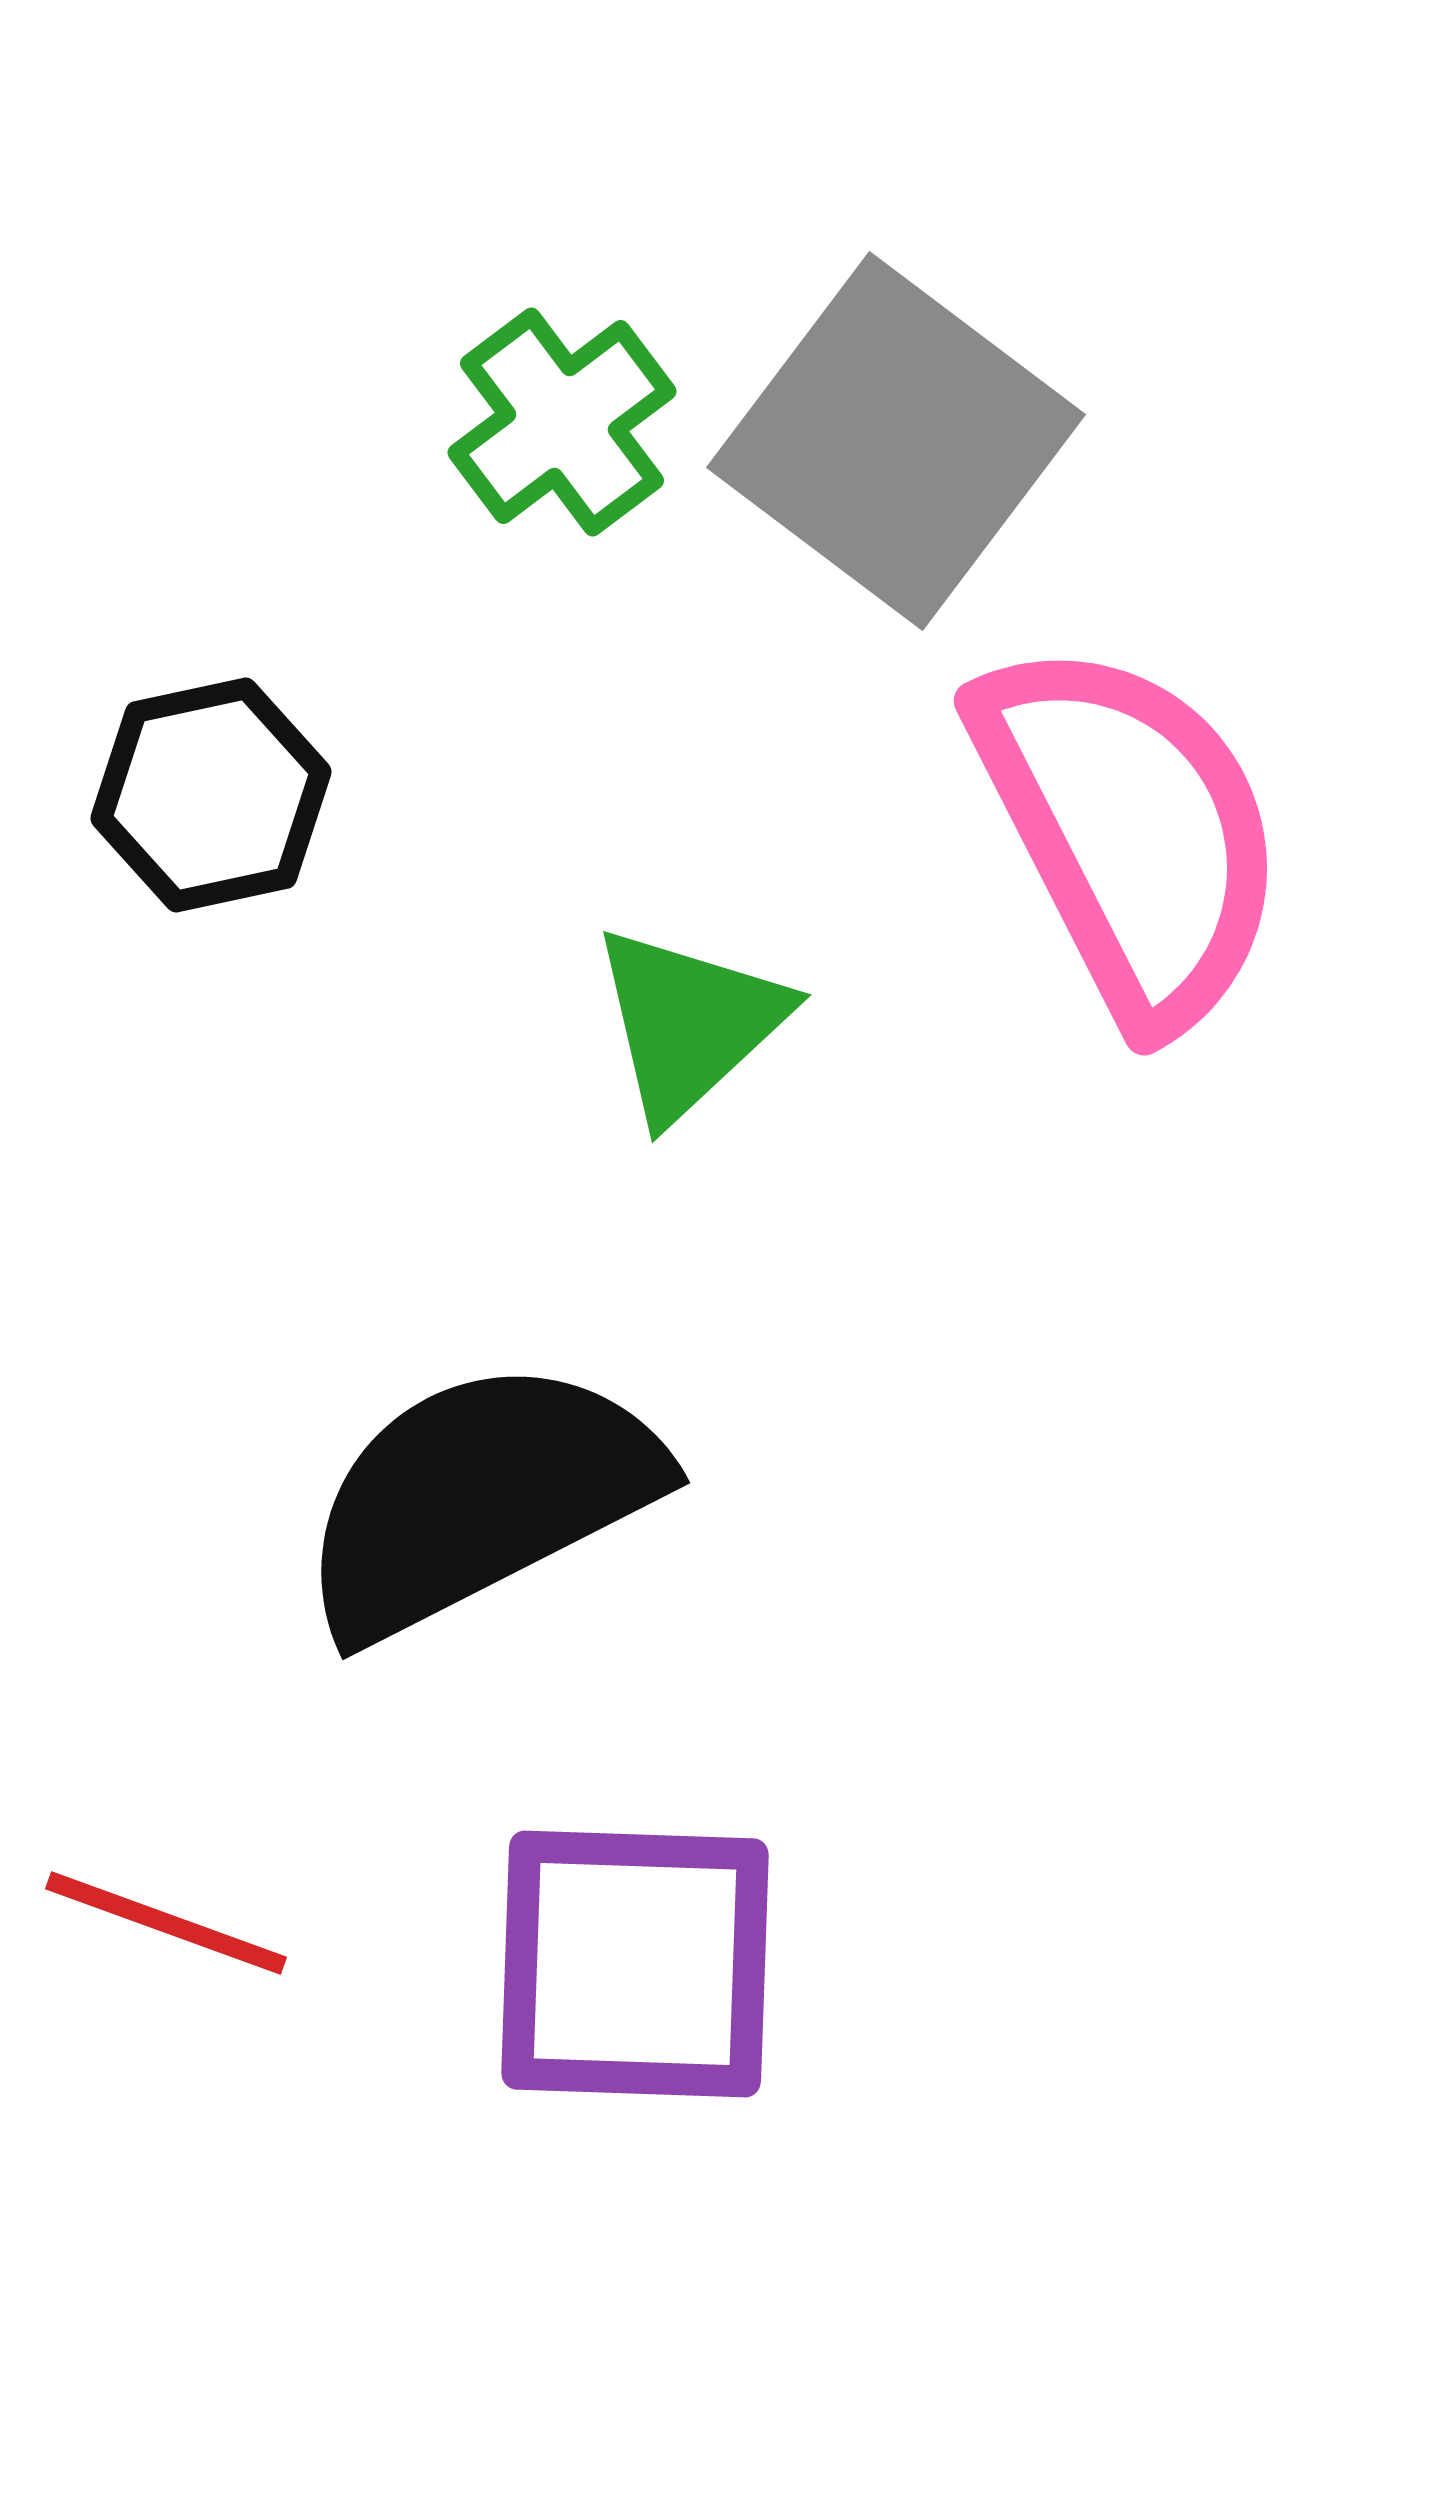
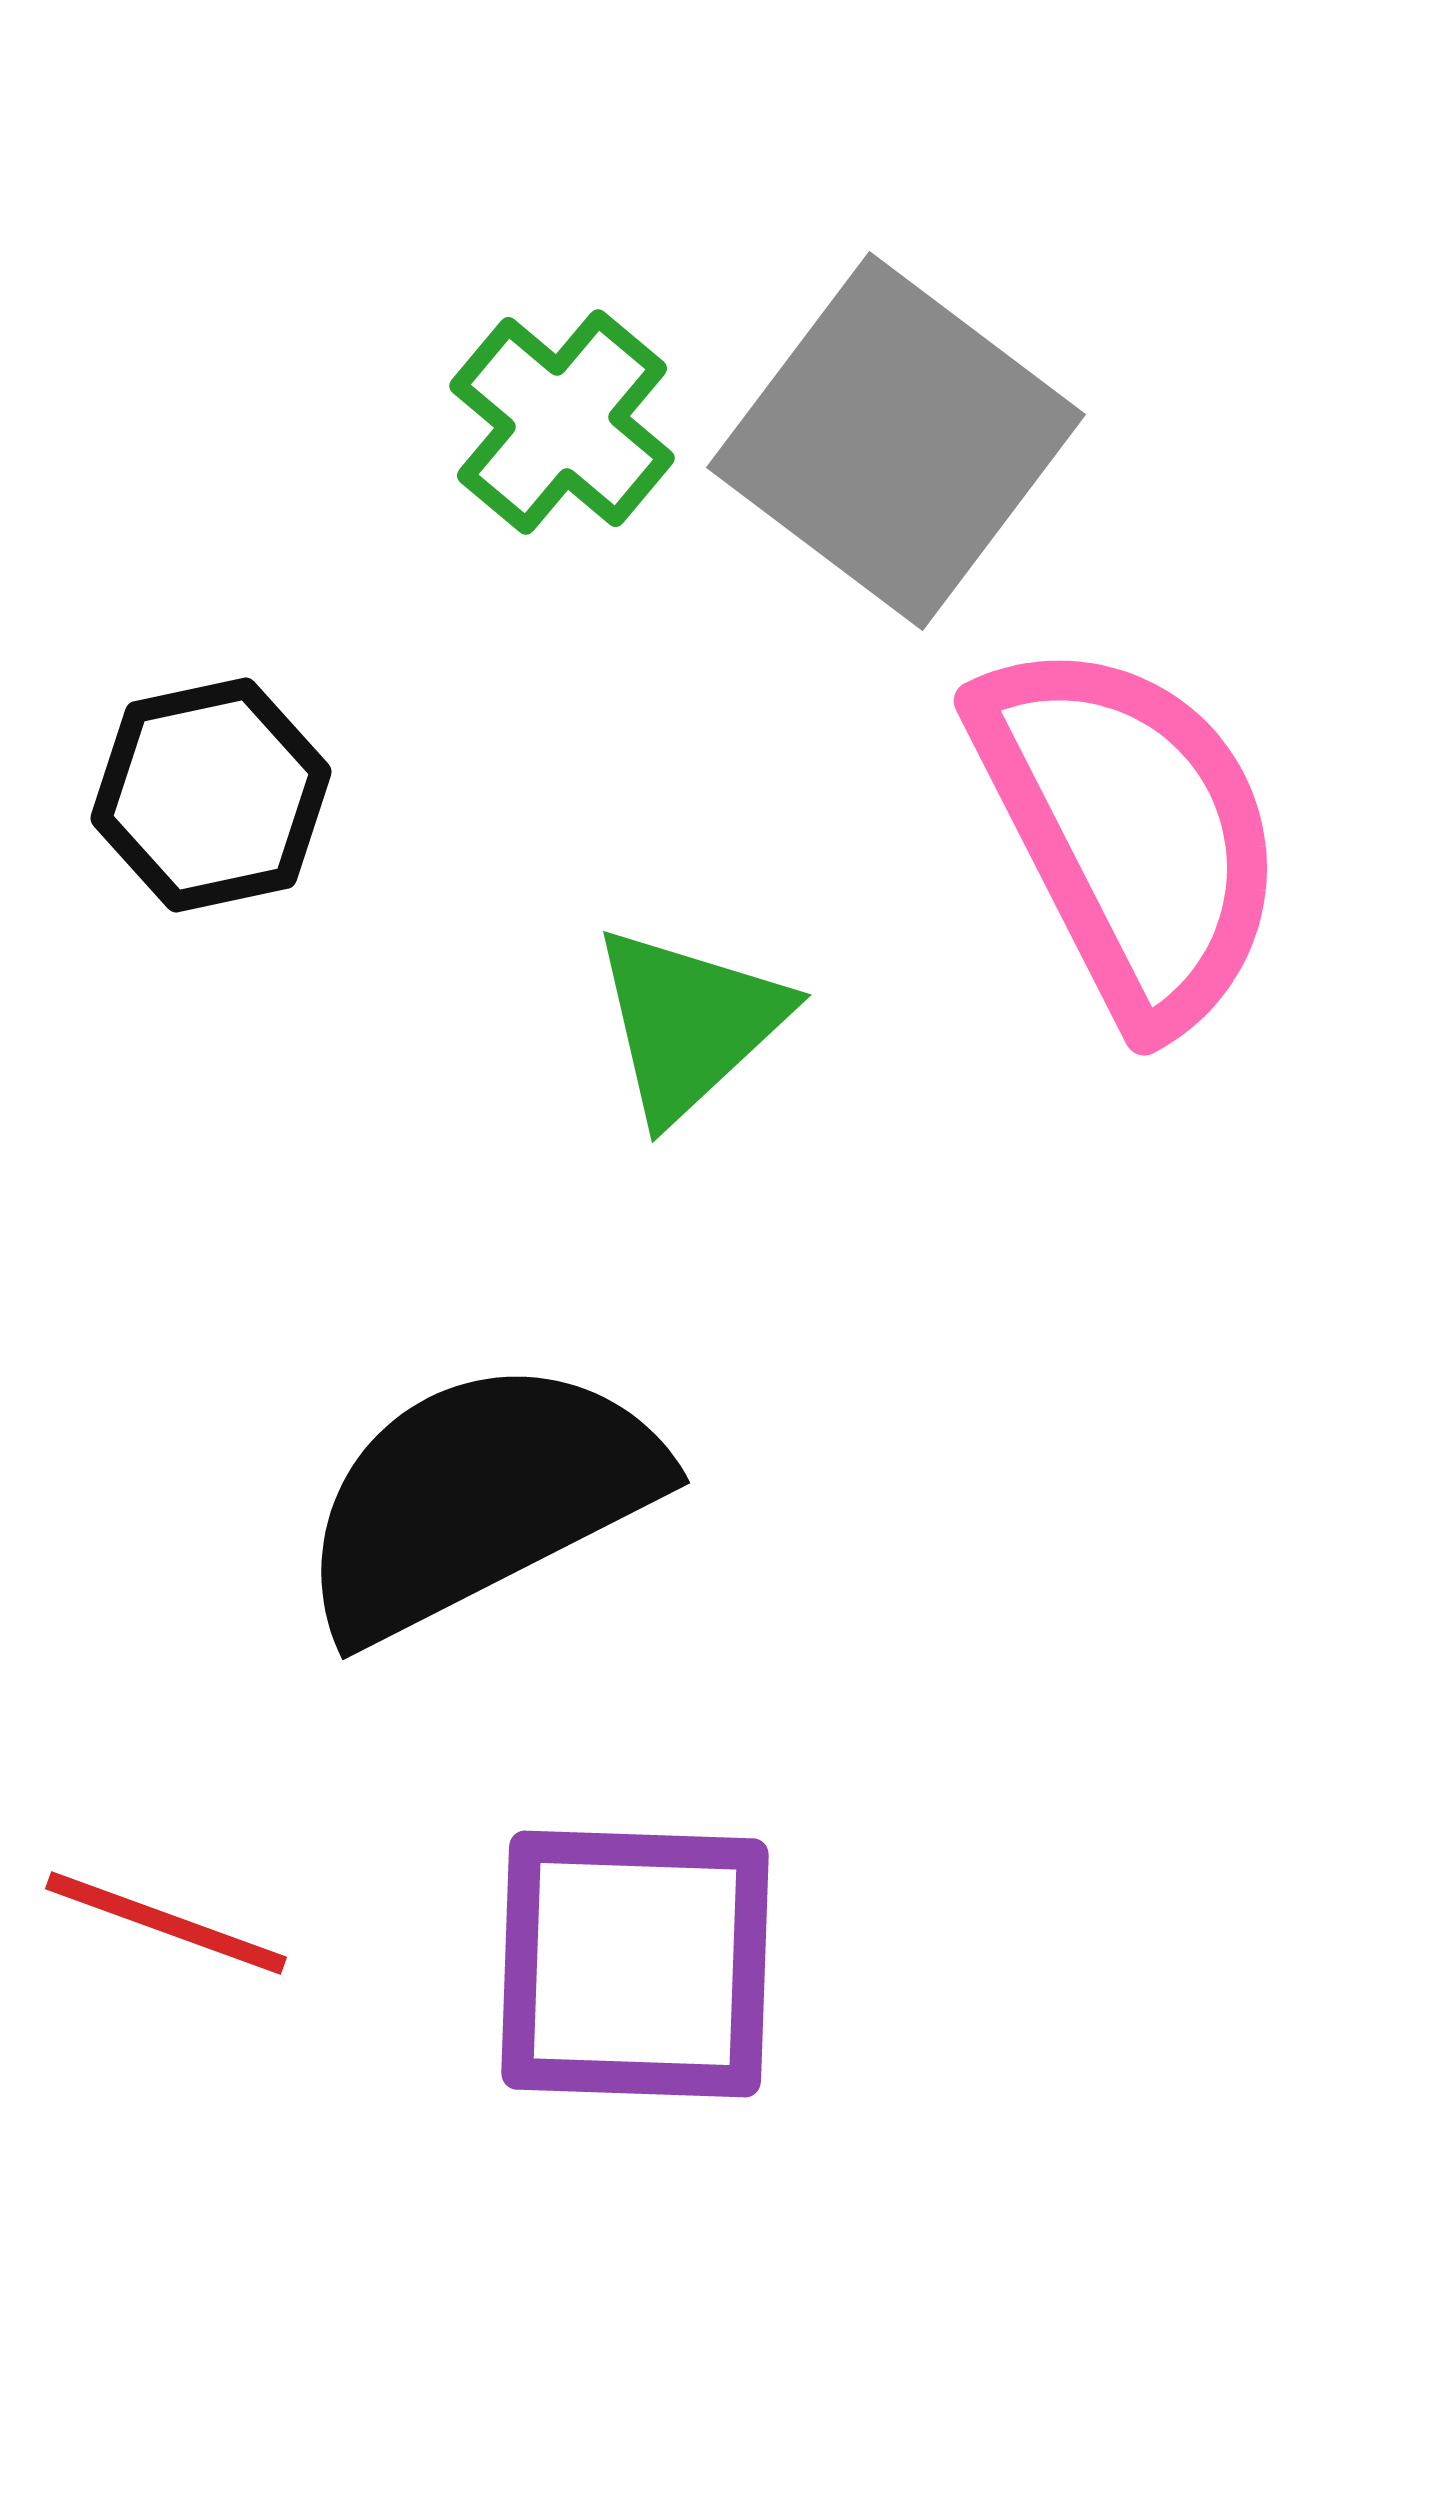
green cross: rotated 13 degrees counterclockwise
